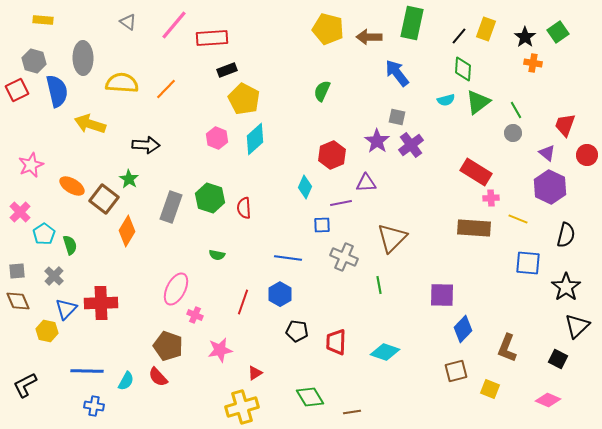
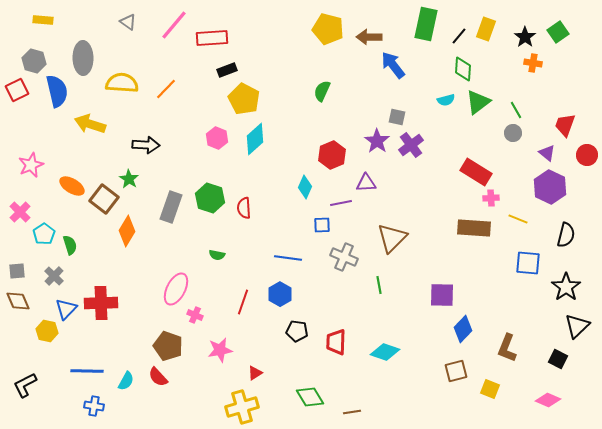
green rectangle at (412, 23): moved 14 px right, 1 px down
blue arrow at (397, 73): moved 4 px left, 8 px up
